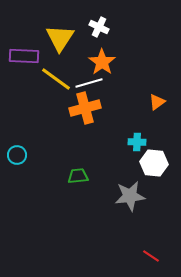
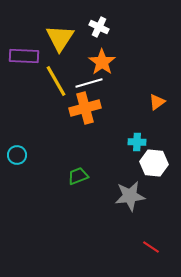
yellow line: moved 2 px down; rotated 24 degrees clockwise
green trapezoid: rotated 15 degrees counterclockwise
red line: moved 9 px up
